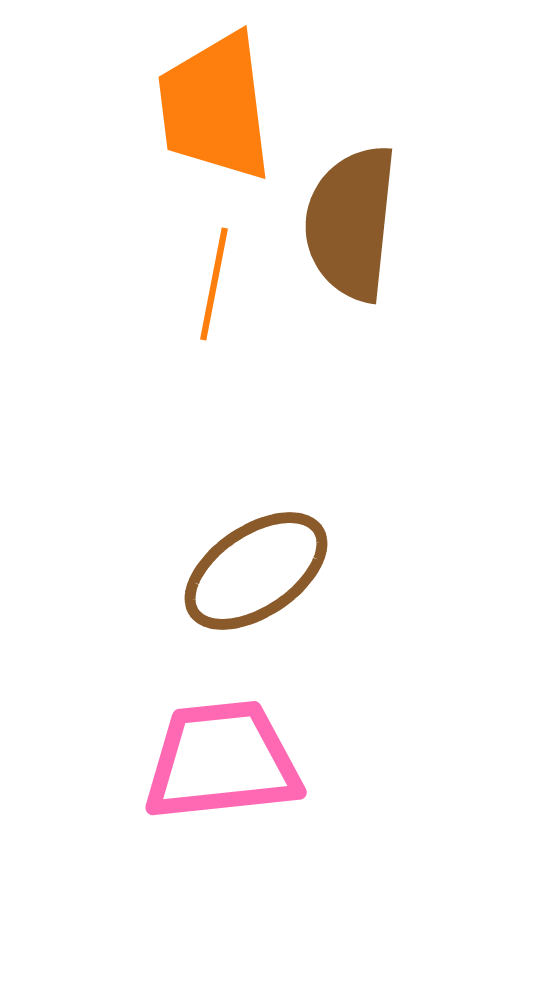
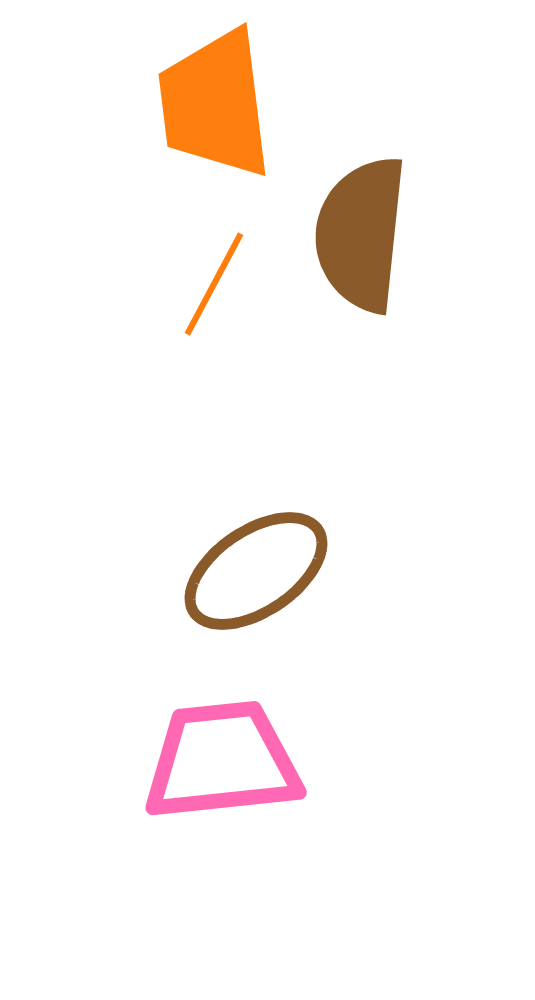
orange trapezoid: moved 3 px up
brown semicircle: moved 10 px right, 11 px down
orange line: rotated 17 degrees clockwise
